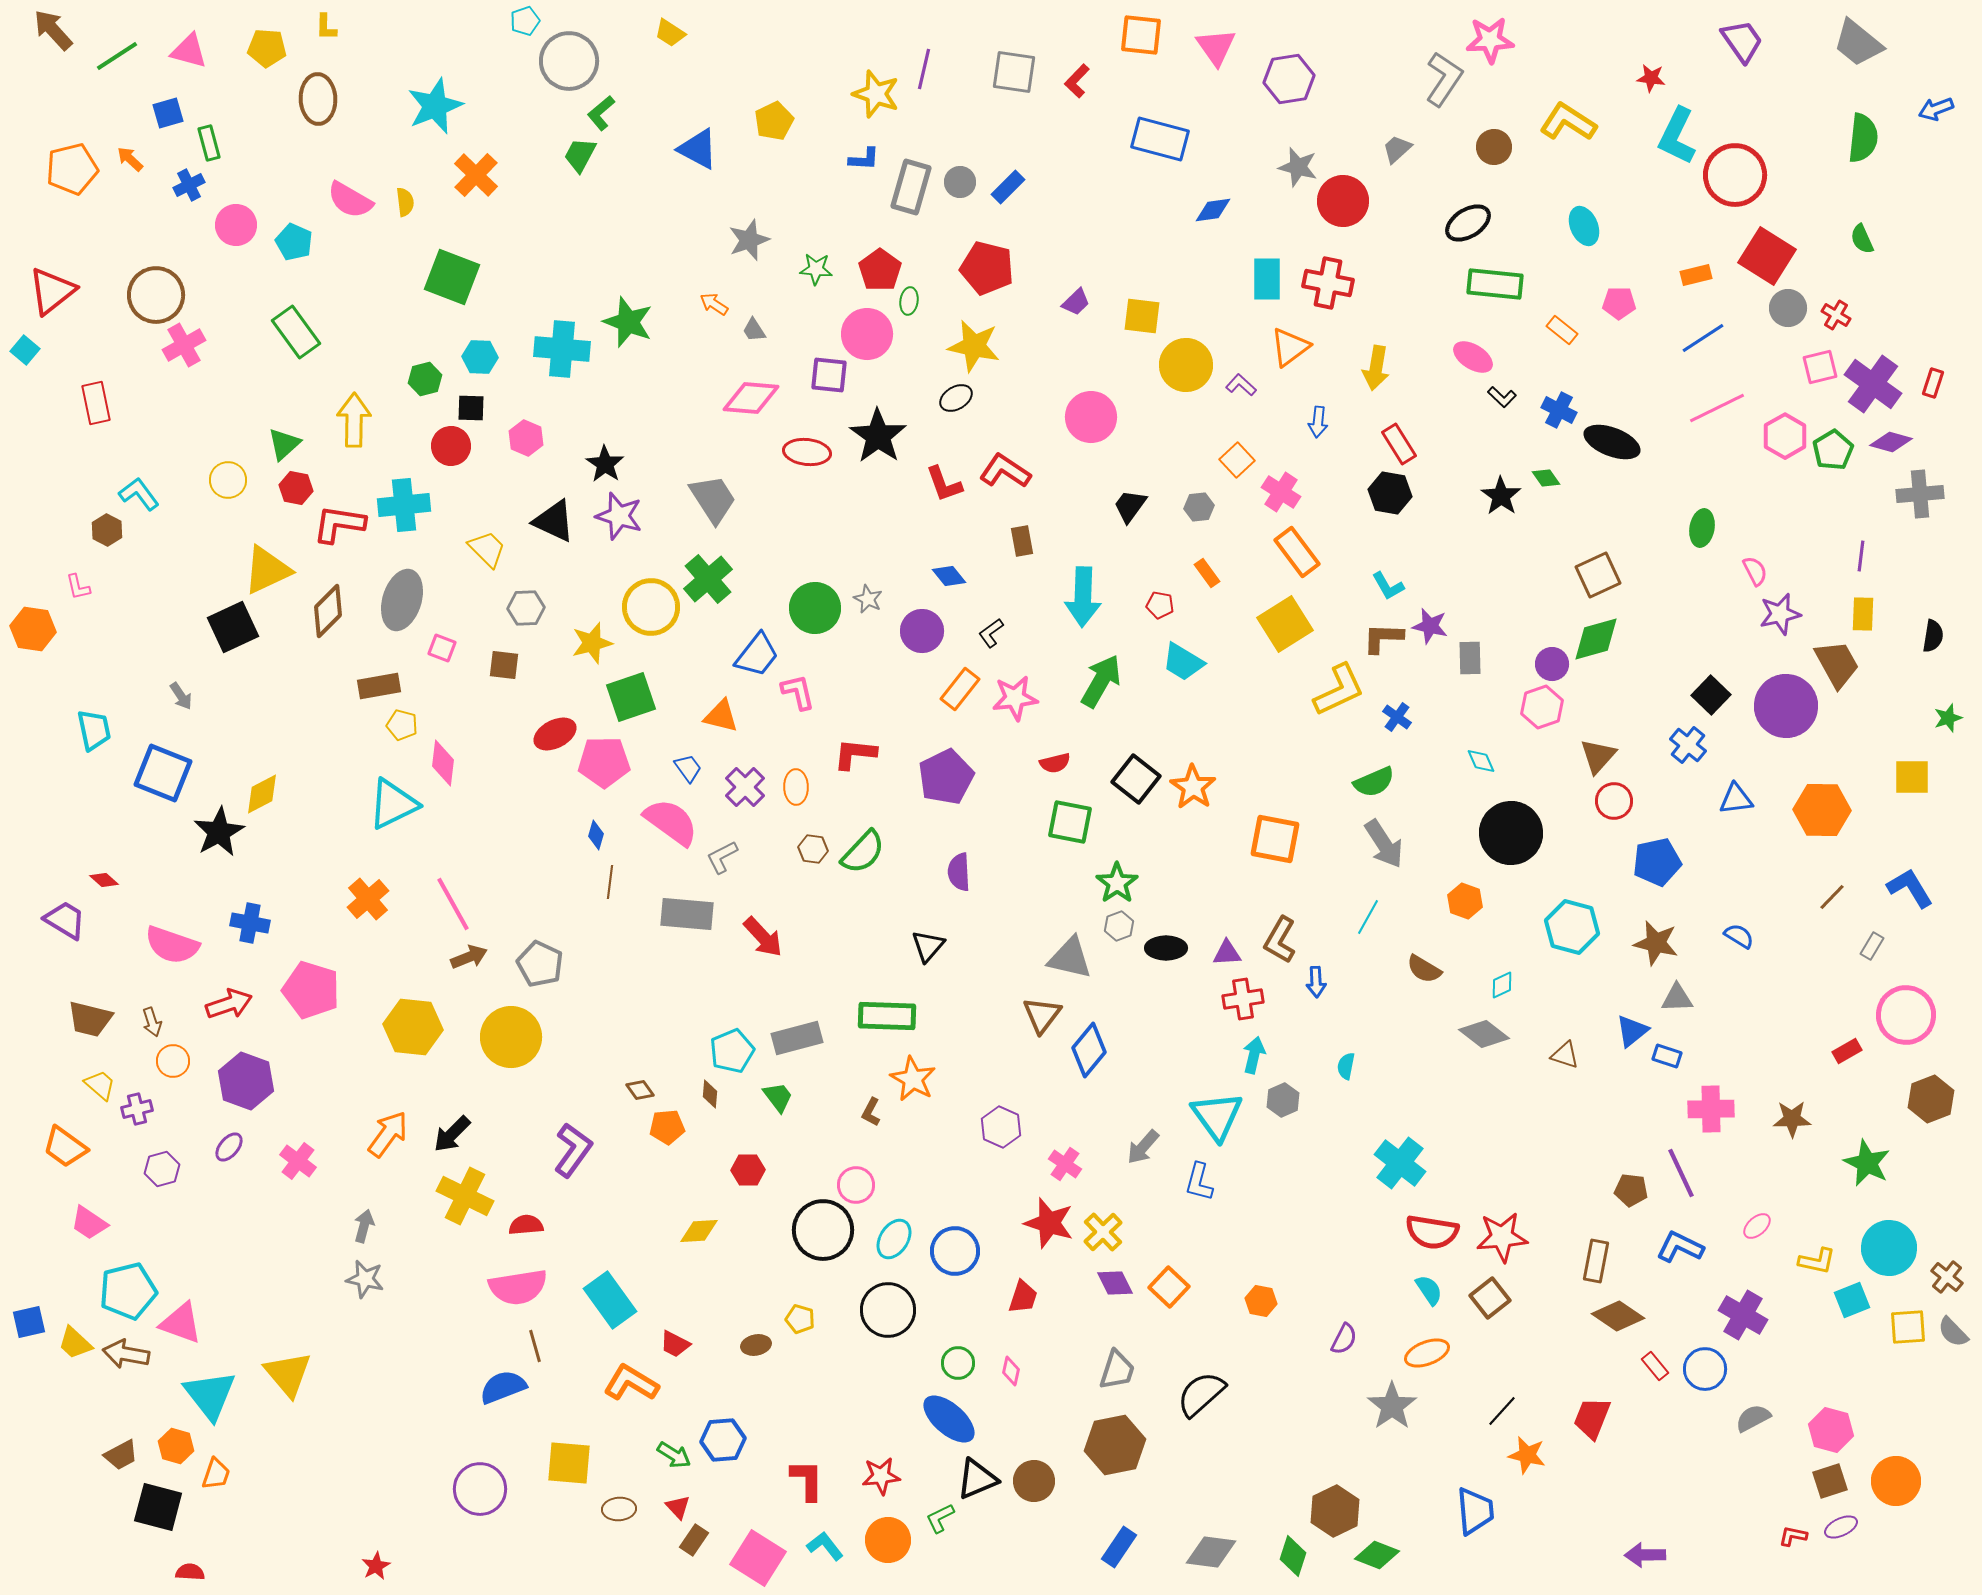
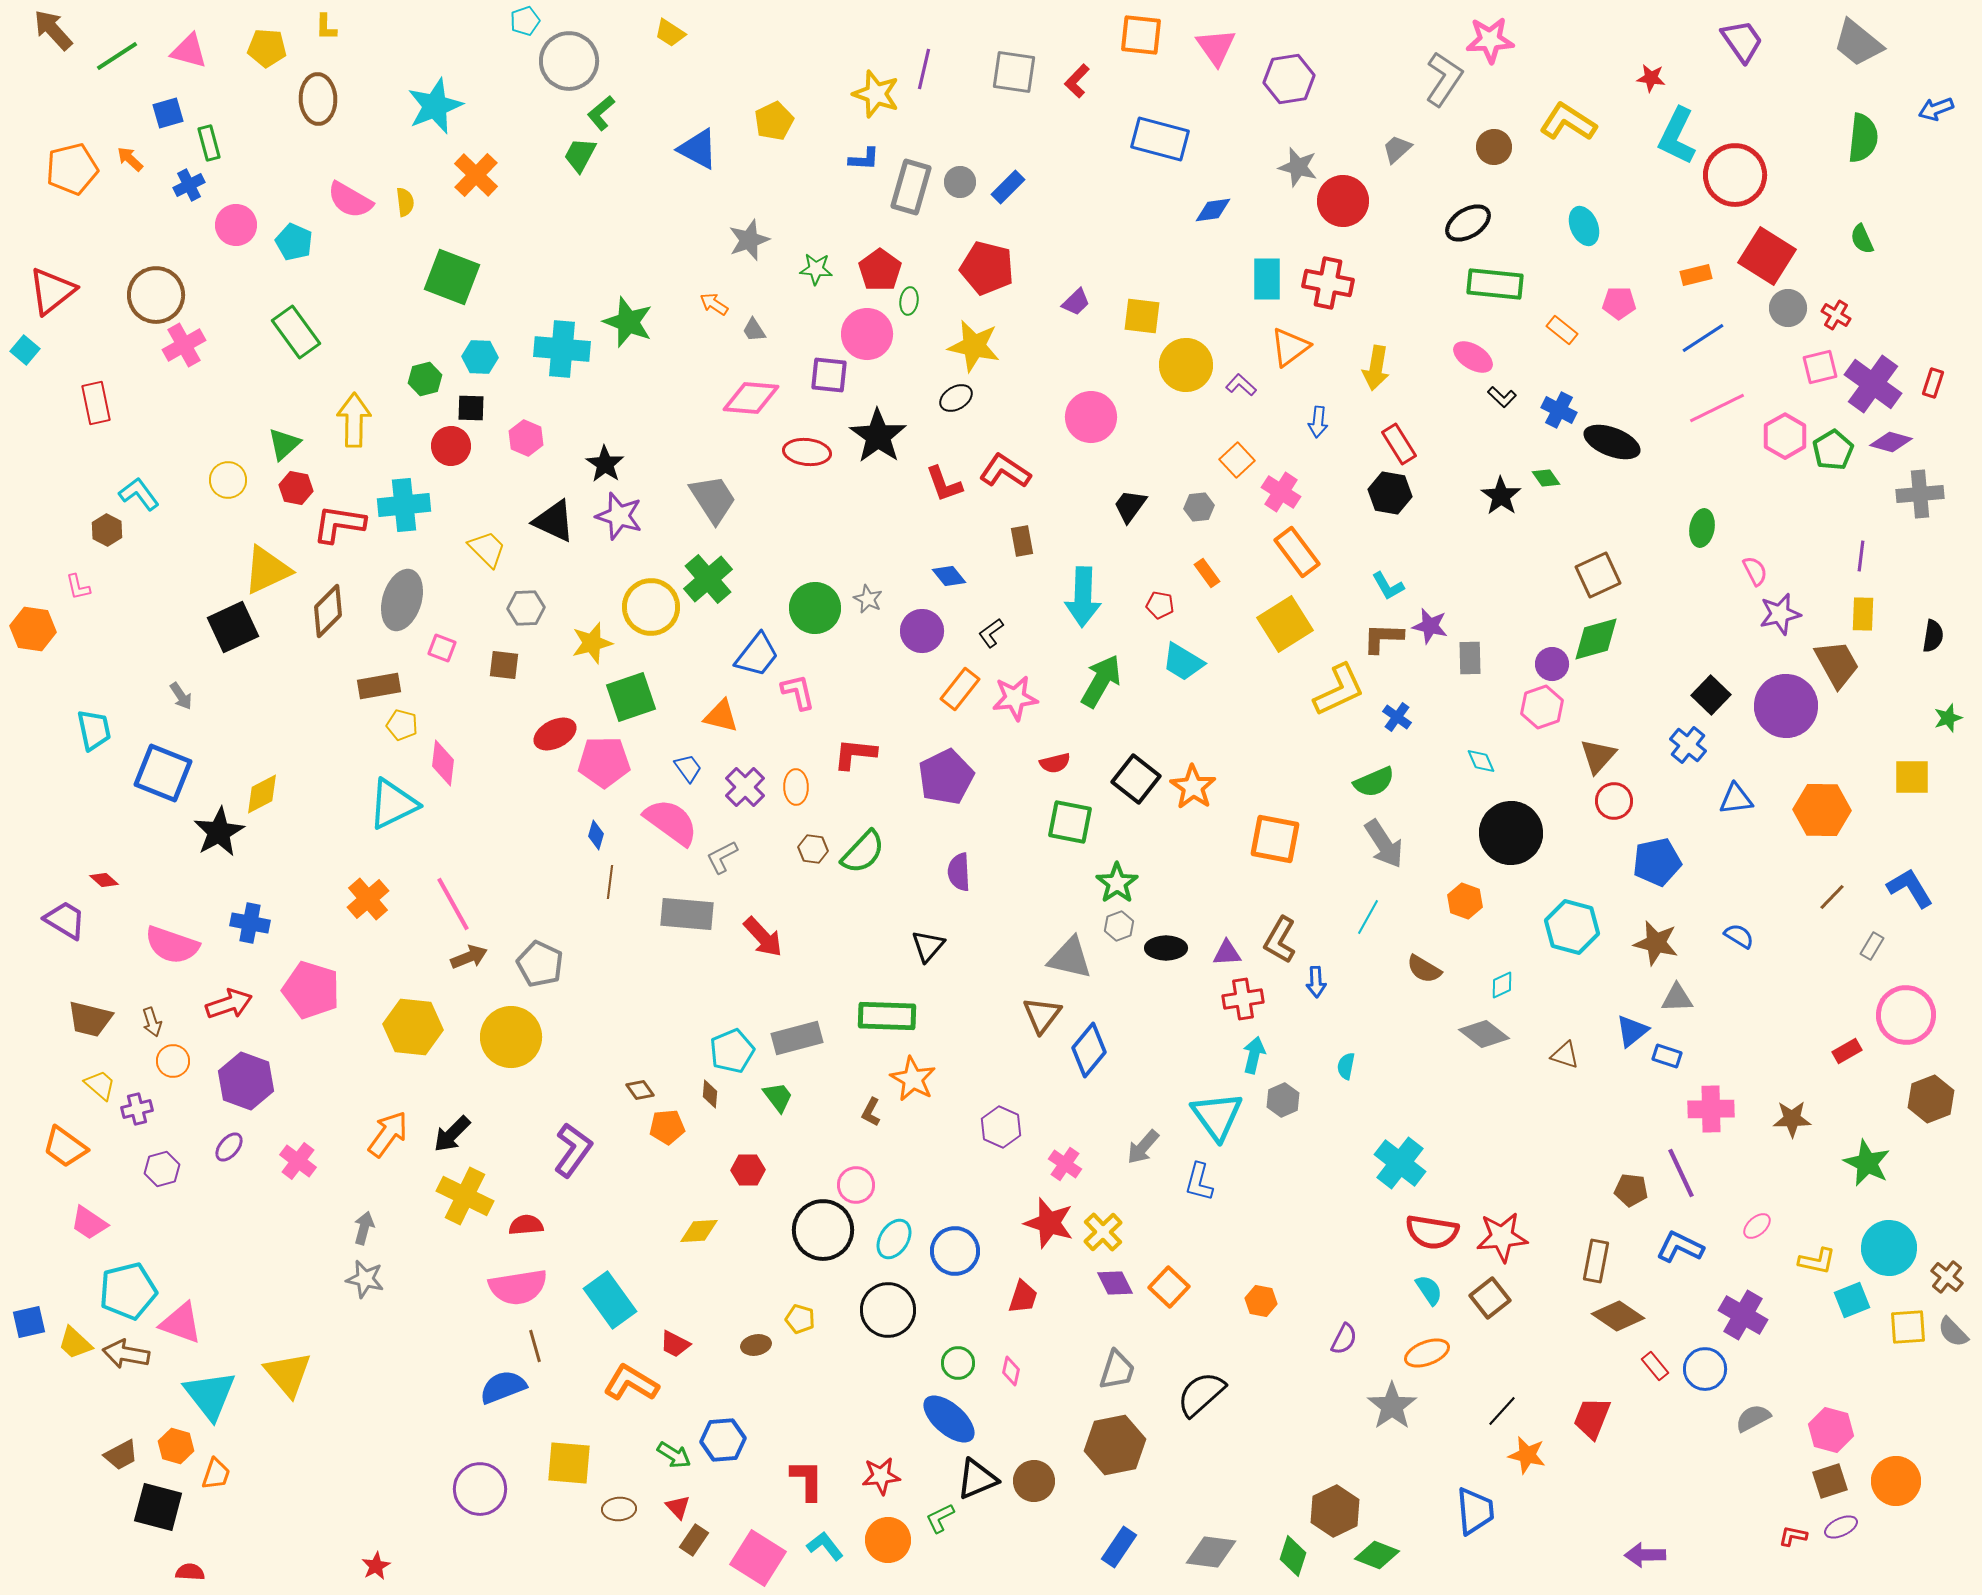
gray arrow at (364, 1226): moved 2 px down
